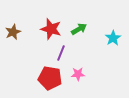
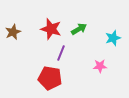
cyan star: rotated 14 degrees clockwise
pink star: moved 22 px right, 8 px up
